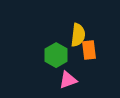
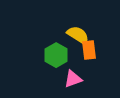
yellow semicircle: rotated 65 degrees counterclockwise
pink triangle: moved 5 px right, 1 px up
